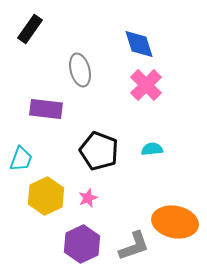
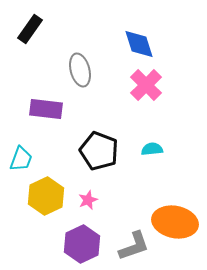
pink star: moved 2 px down
